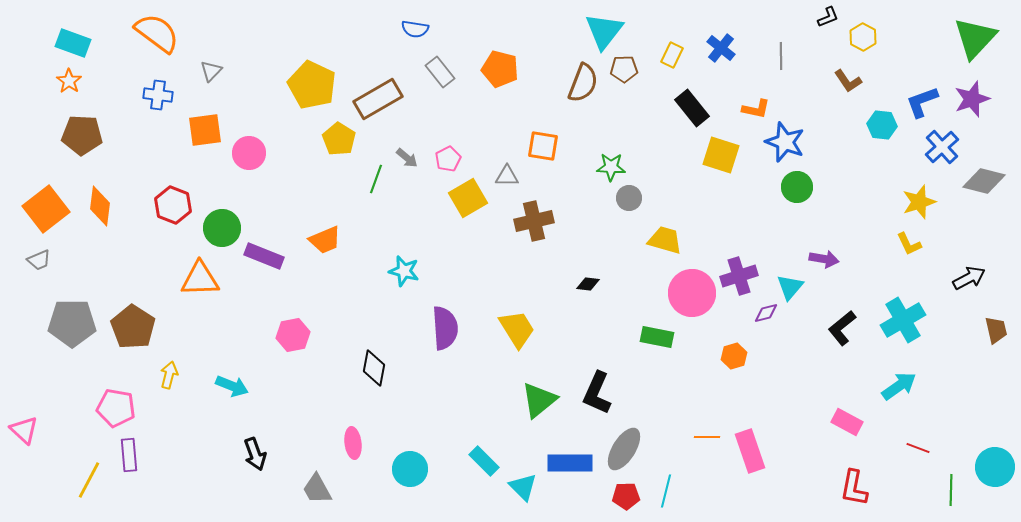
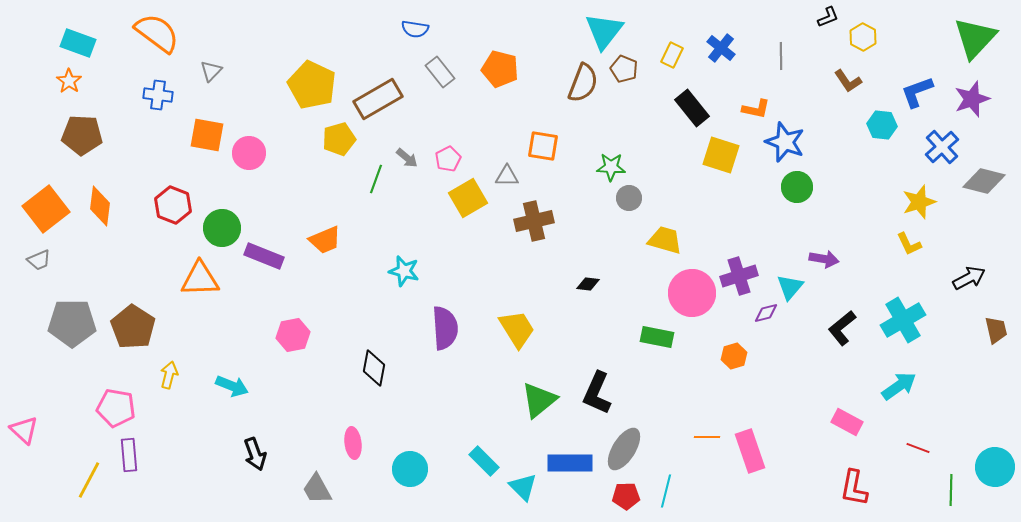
cyan rectangle at (73, 43): moved 5 px right
brown pentagon at (624, 69): rotated 24 degrees clockwise
blue L-shape at (922, 102): moved 5 px left, 10 px up
orange square at (205, 130): moved 2 px right, 5 px down; rotated 18 degrees clockwise
yellow pentagon at (339, 139): rotated 24 degrees clockwise
